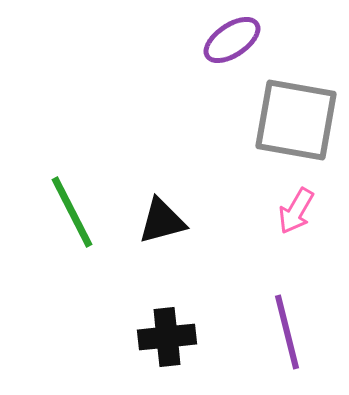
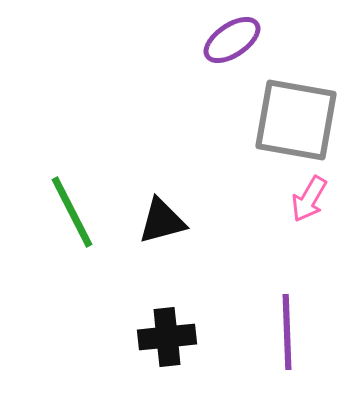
pink arrow: moved 13 px right, 12 px up
purple line: rotated 12 degrees clockwise
